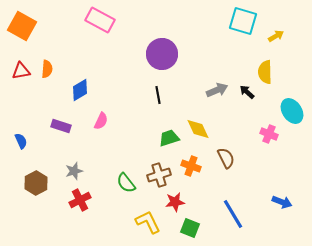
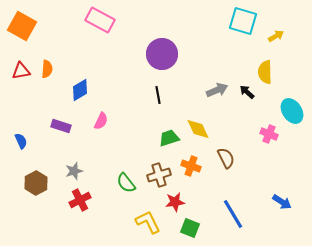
blue arrow: rotated 12 degrees clockwise
